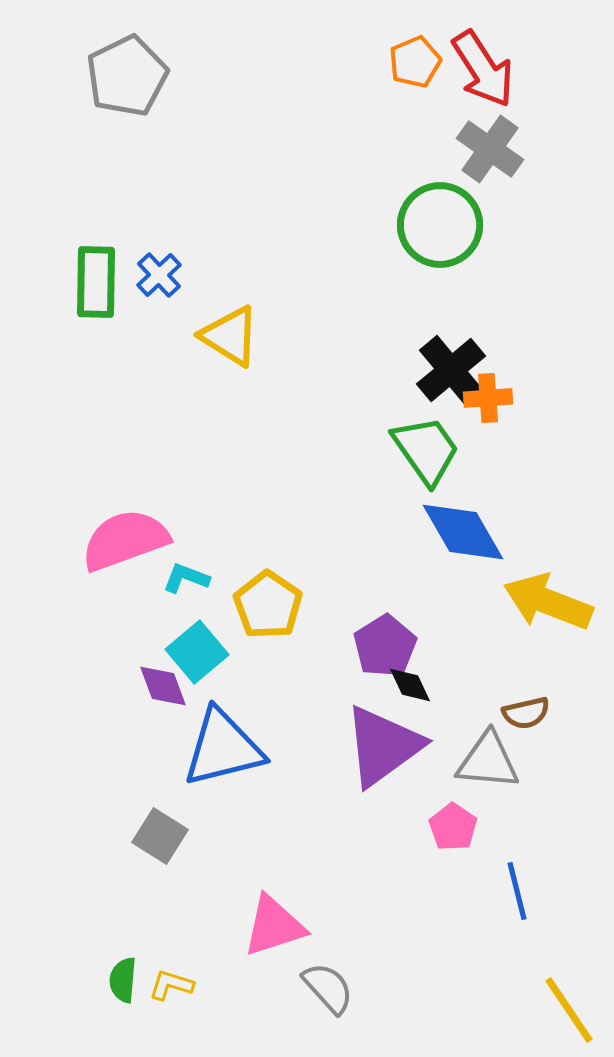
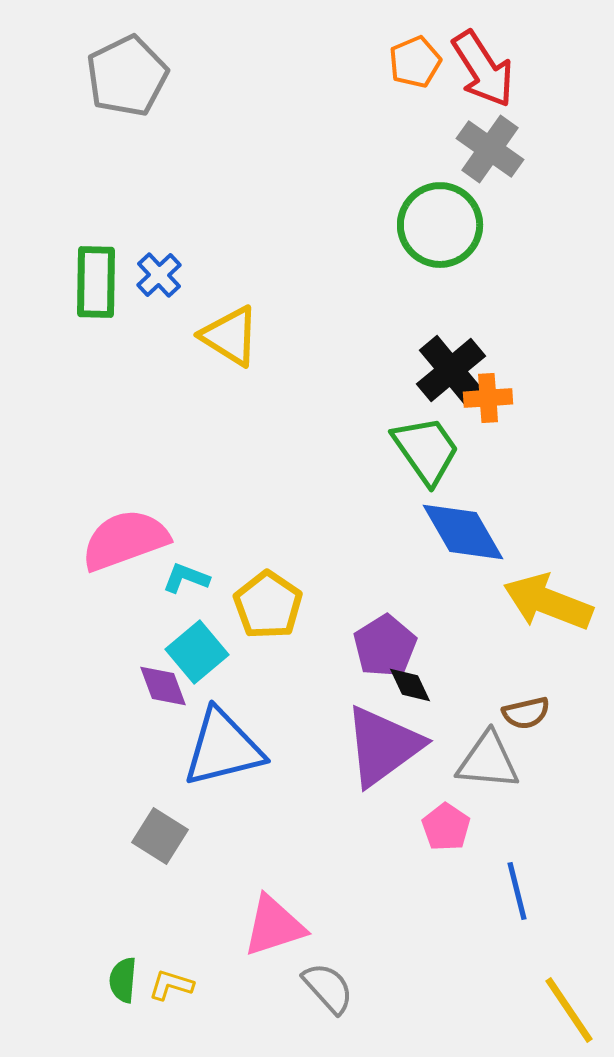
pink pentagon: moved 7 px left
